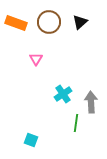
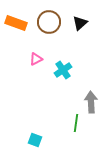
black triangle: moved 1 px down
pink triangle: rotated 32 degrees clockwise
cyan cross: moved 24 px up
cyan square: moved 4 px right
